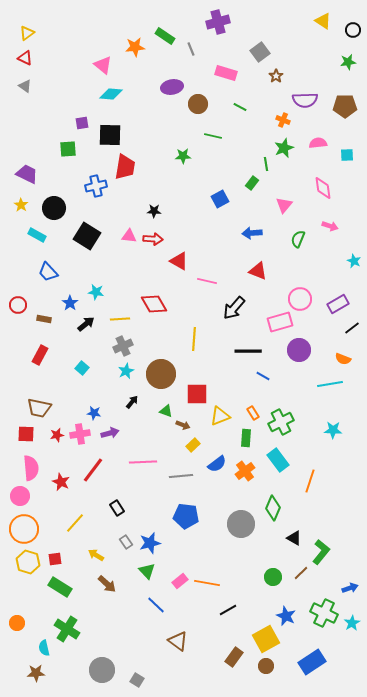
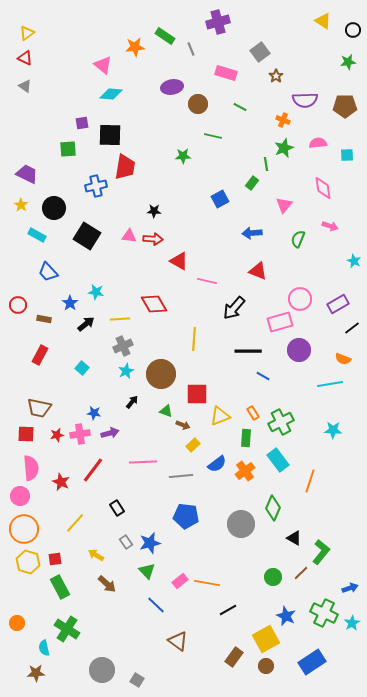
green rectangle at (60, 587): rotated 30 degrees clockwise
